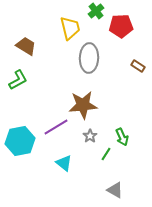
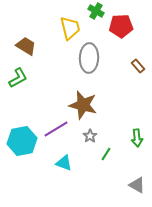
green cross: rotated 21 degrees counterclockwise
brown rectangle: rotated 16 degrees clockwise
green L-shape: moved 2 px up
brown star: rotated 20 degrees clockwise
purple line: moved 2 px down
green arrow: moved 15 px right, 1 px down; rotated 18 degrees clockwise
cyan hexagon: moved 2 px right
cyan triangle: rotated 18 degrees counterclockwise
gray triangle: moved 22 px right, 5 px up
